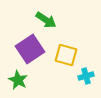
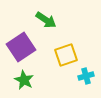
purple square: moved 9 px left, 2 px up
yellow square: rotated 35 degrees counterclockwise
green star: moved 6 px right
